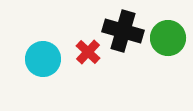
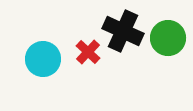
black cross: rotated 9 degrees clockwise
